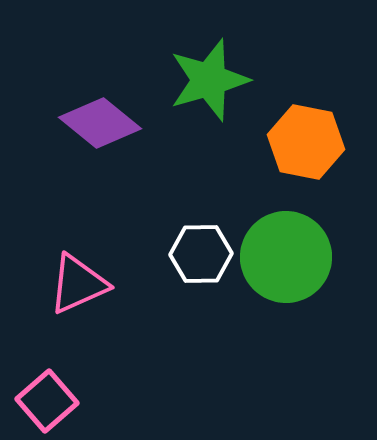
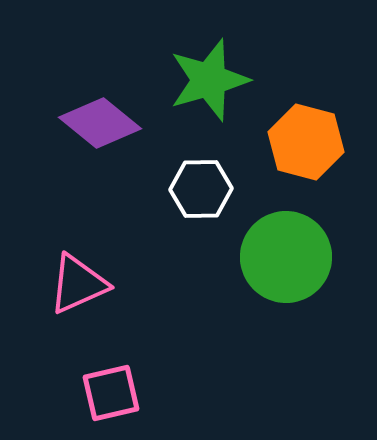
orange hexagon: rotated 4 degrees clockwise
white hexagon: moved 65 px up
pink square: moved 64 px right, 8 px up; rotated 28 degrees clockwise
